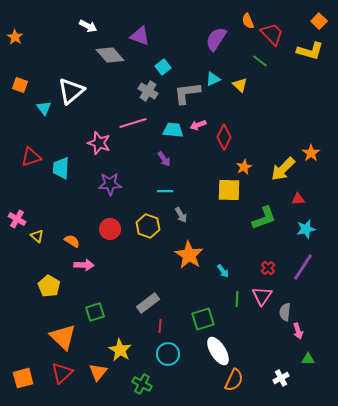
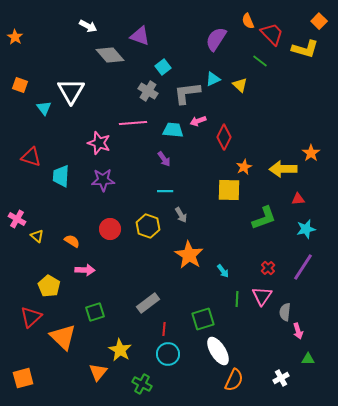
yellow L-shape at (310, 51): moved 5 px left, 2 px up
white triangle at (71, 91): rotated 20 degrees counterclockwise
pink line at (133, 123): rotated 12 degrees clockwise
pink arrow at (198, 125): moved 4 px up
red triangle at (31, 157): rotated 35 degrees clockwise
cyan trapezoid at (61, 168): moved 8 px down
yellow arrow at (283, 169): rotated 44 degrees clockwise
purple star at (110, 184): moved 7 px left, 4 px up
pink arrow at (84, 265): moved 1 px right, 5 px down
red line at (160, 326): moved 4 px right, 3 px down
red triangle at (62, 373): moved 31 px left, 56 px up
